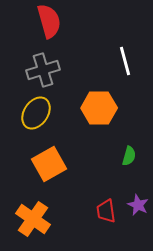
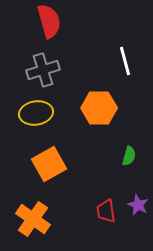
yellow ellipse: rotated 48 degrees clockwise
